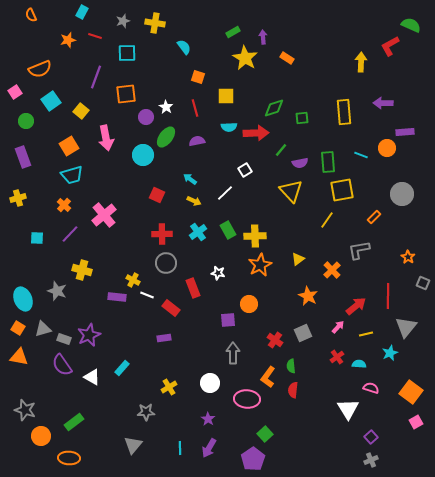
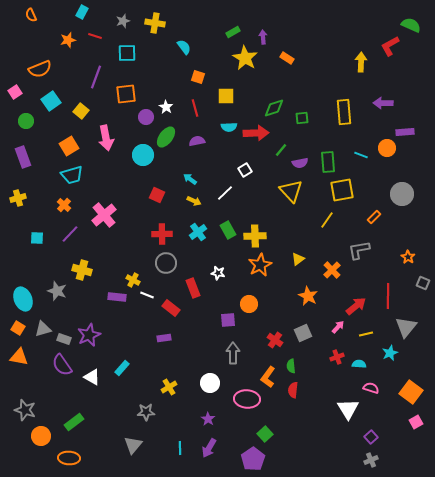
red cross at (337, 357): rotated 16 degrees clockwise
